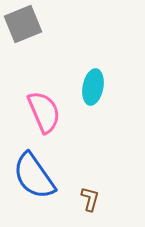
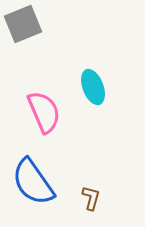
cyan ellipse: rotated 32 degrees counterclockwise
blue semicircle: moved 1 px left, 6 px down
brown L-shape: moved 1 px right, 1 px up
